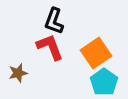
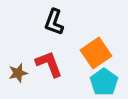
black L-shape: moved 1 px down
red L-shape: moved 1 px left, 17 px down
